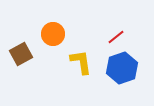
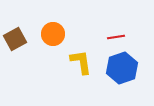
red line: rotated 30 degrees clockwise
brown square: moved 6 px left, 15 px up
